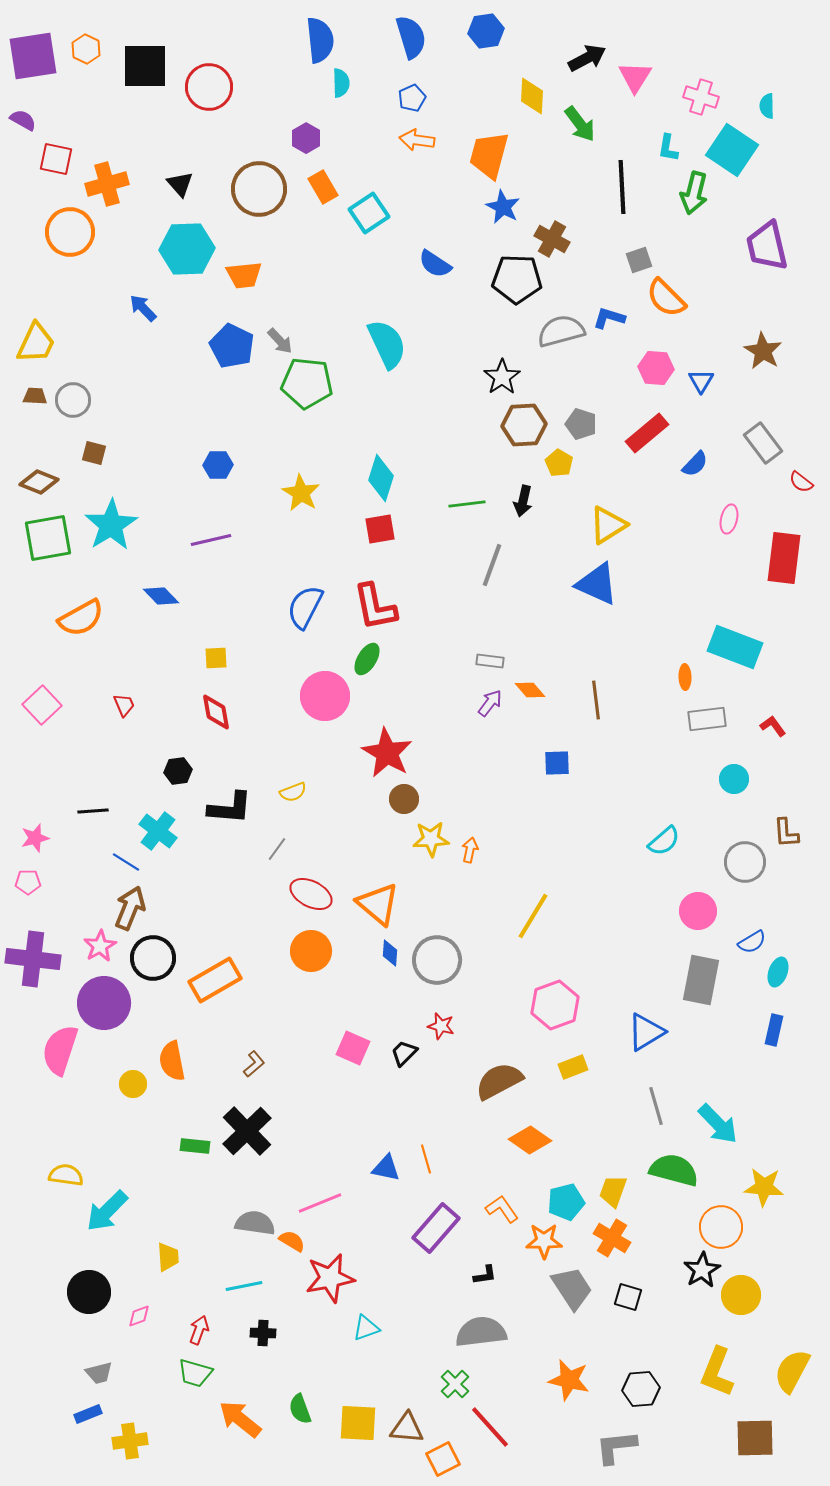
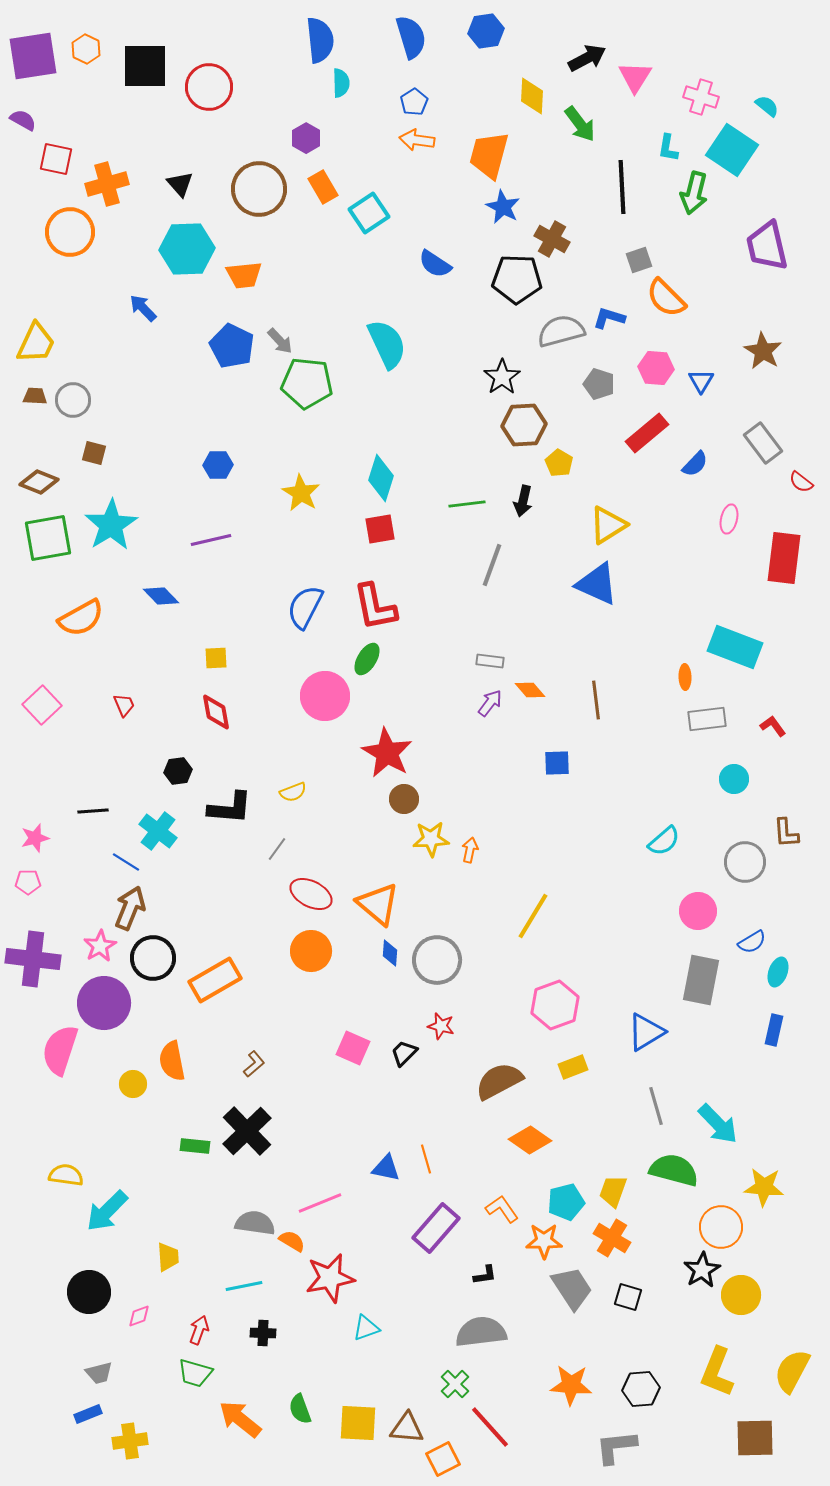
blue pentagon at (412, 98): moved 2 px right, 4 px down; rotated 8 degrees counterclockwise
cyan semicircle at (767, 106): rotated 130 degrees clockwise
gray pentagon at (581, 424): moved 18 px right, 40 px up
orange star at (569, 1380): moved 2 px right, 5 px down; rotated 9 degrees counterclockwise
